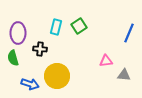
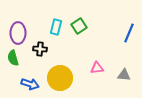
pink triangle: moved 9 px left, 7 px down
yellow circle: moved 3 px right, 2 px down
